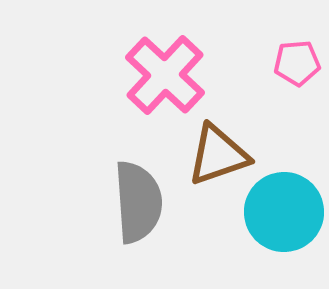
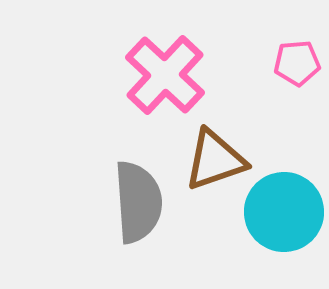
brown triangle: moved 3 px left, 5 px down
